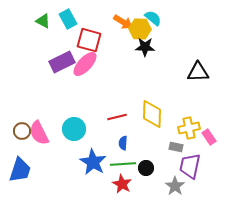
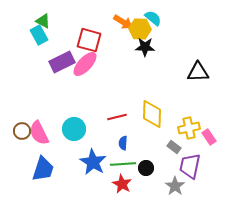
cyan rectangle: moved 29 px left, 16 px down
gray rectangle: moved 2 px left; rotated 24 degrees clockwise
blue trapezoid: moved 23 px right, 1 px up
